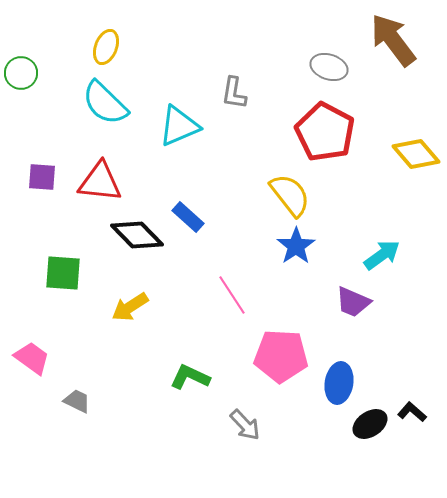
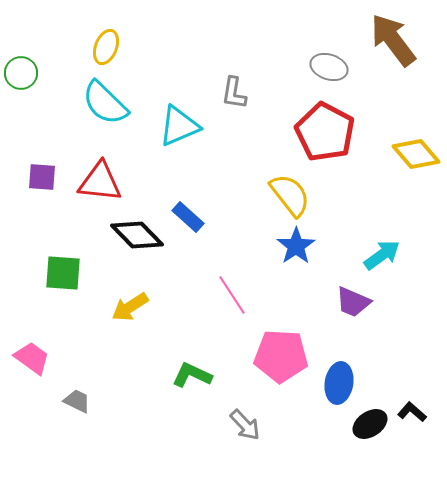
green L-shape: moved 2 px right, 2 px up
